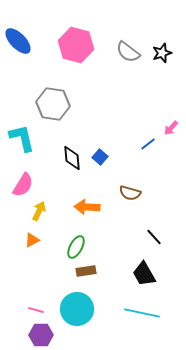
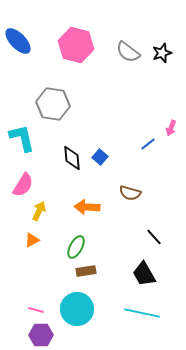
pink arrow: rotated 21 degrees counterclockwise
